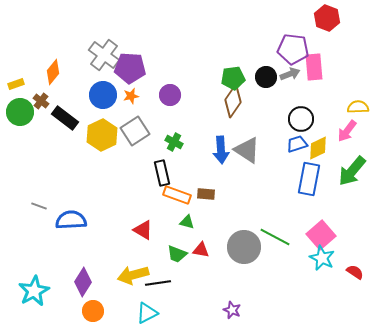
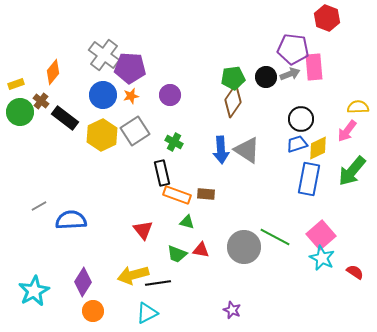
gray line at (39, 206): rotated 49 degrees counterclockwise
red triangle at (143, 230): rotated 20 degrees clockwise
